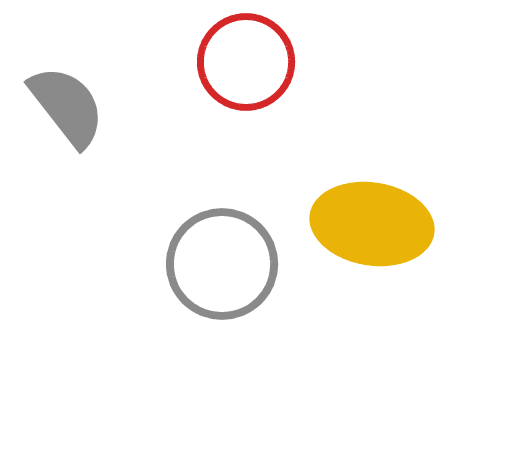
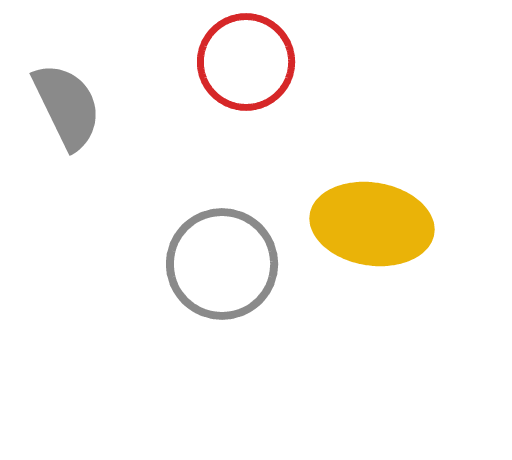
gray semicircle: rotated 12 degrees clockwise
